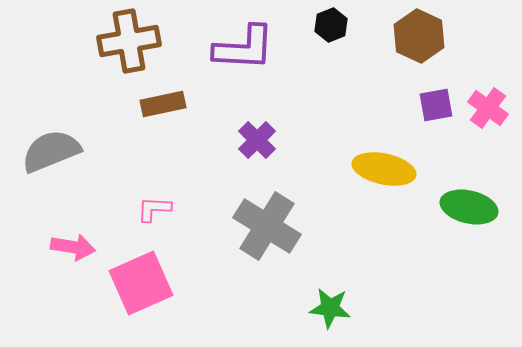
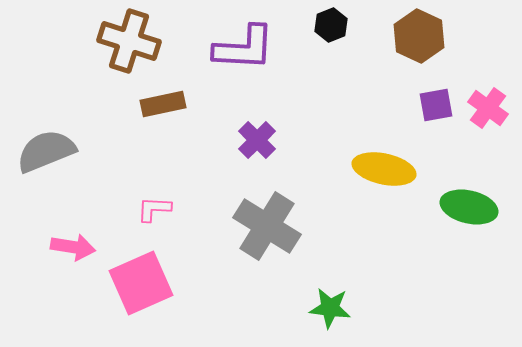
brown cross: rotated 28 degrees clockwise
gray semicircle: moved 5 px left
